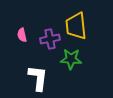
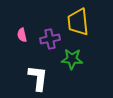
yellow trapezoid: moved 2 px right, 4 px up
green star: moved 1 px right
